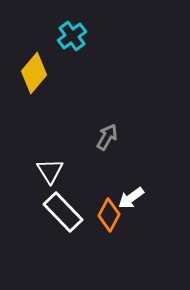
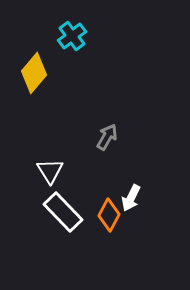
white arrow: rotated 28 degrees counterclockwise
